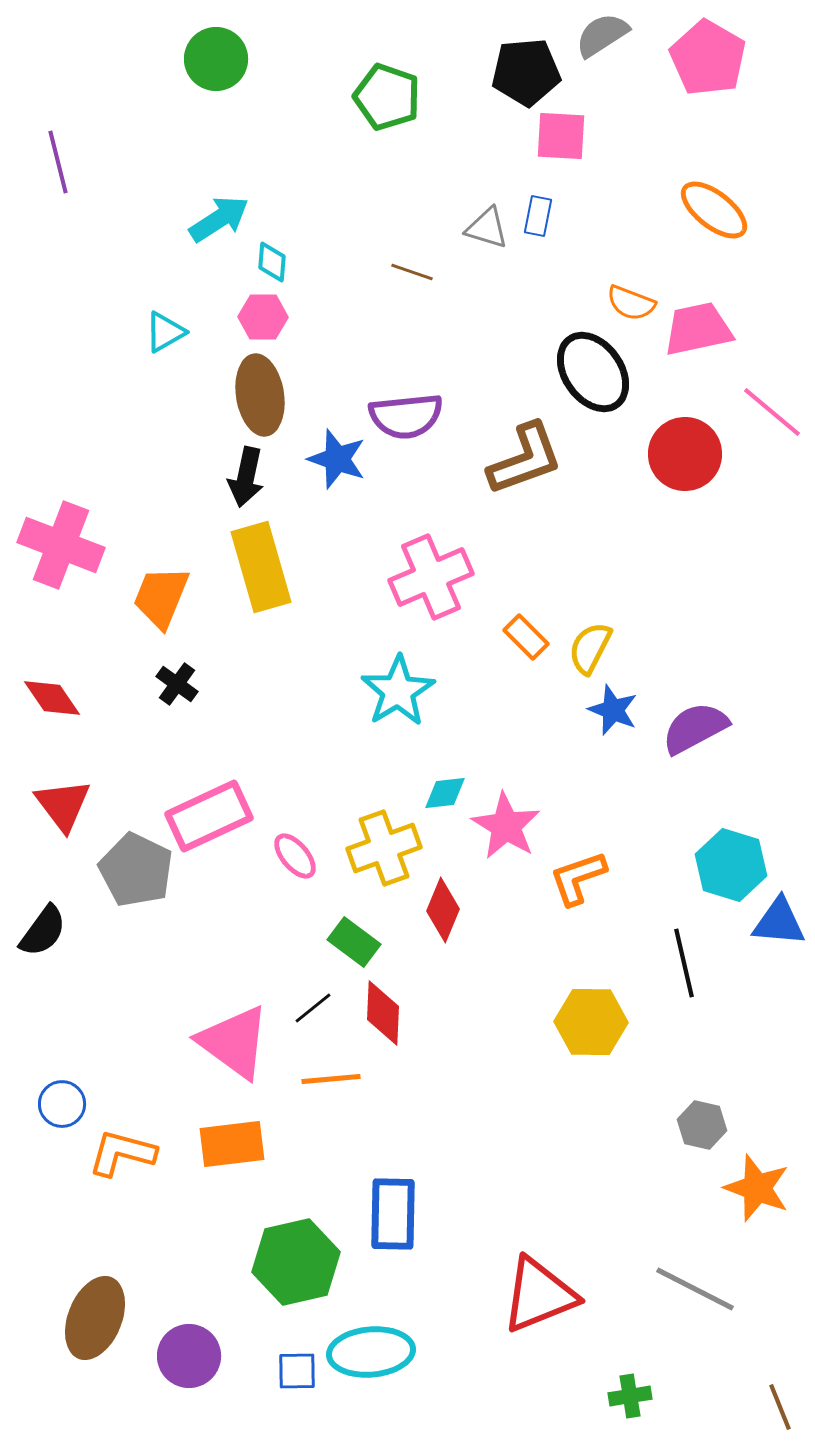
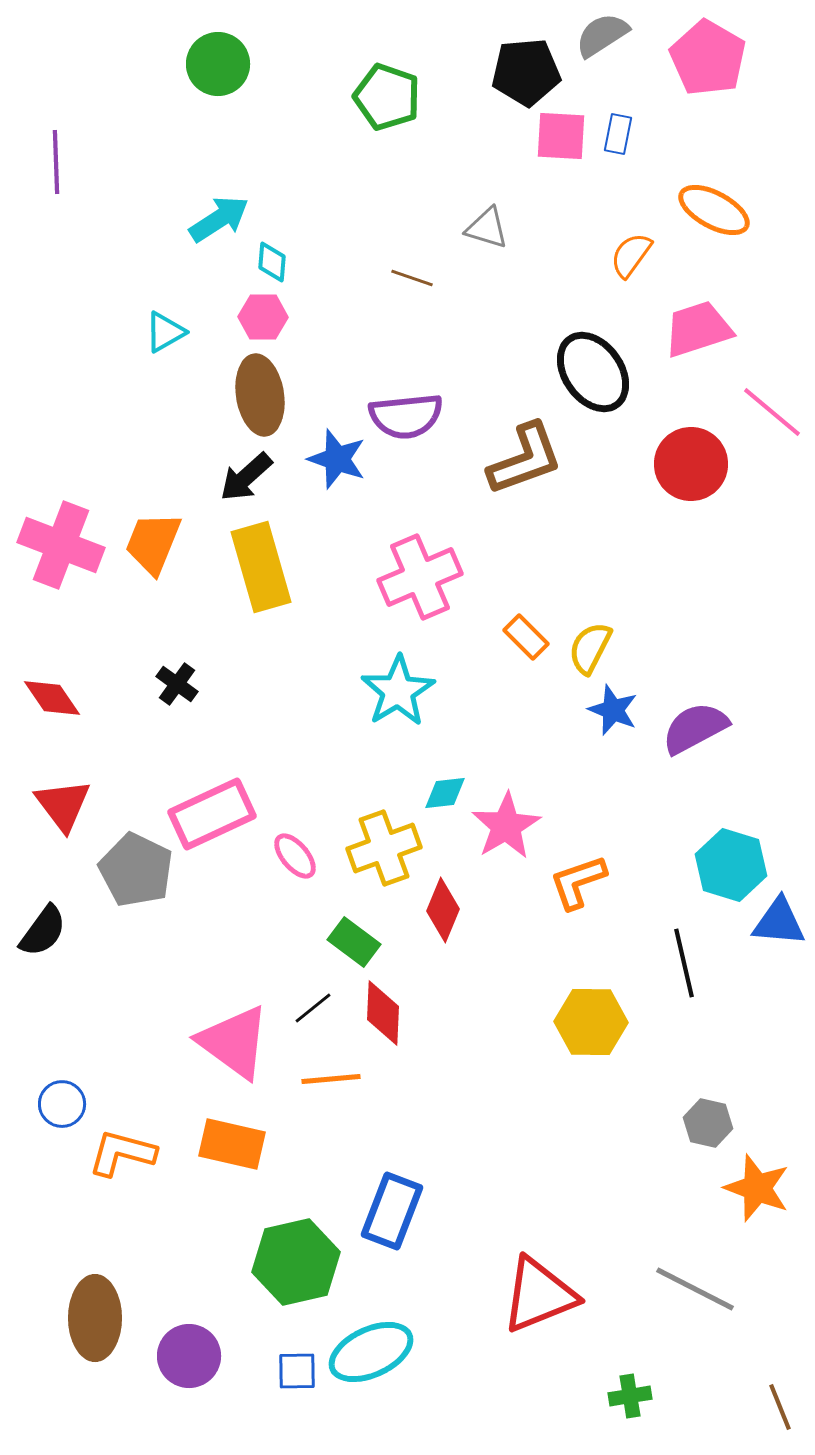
green circle at (216, 59): moved 2 px right, 5 px down
purple line at (58, 162): moved 2 px left; rotated 12 degrees clockwise
orange ellipse at (714, 210): rotated 10 degrees counterclockwise
blue rectangle at (538, 216): moved 80 px right, 82 px up
brown line at (412, 272): moved 6 px down
orange semicircle at (631, 303): moved 48 px up; rotated 105 degrees clockwise
pink trapezoid at (698, 329): rotated 6 degrees counterclockwise
red circle at (685, 454): moved 6 px right, 10 px down
black arrow at (246, 477): rotated 36 degrees clockwise
pink cross at (431, 577): moved 11 px left
orange trapezoid at (161, 597): moved 8 px left, 54 px up
pink rectangle at (209, 816): moved 3 px right, 2 px up
pink star at (506, 826): rotated 10 degrees clockwise
orange L-shape at (578, 878): moved 4 px down
gray hexagon at (702, 1125): moved 6 px right, 2 px up
orange rectangle at (232, 1144): rotated 20 degrees clockwise
blue rectangle at (393, 1214): moved 1 px left, 3 px up; rotated 20 degrees clockwise
brown ellipse at (95, 1318): rotated 22 degrees counterclockwise
cyan ellipse at (371, 1352): rotated 20 degrees counterclockwise
